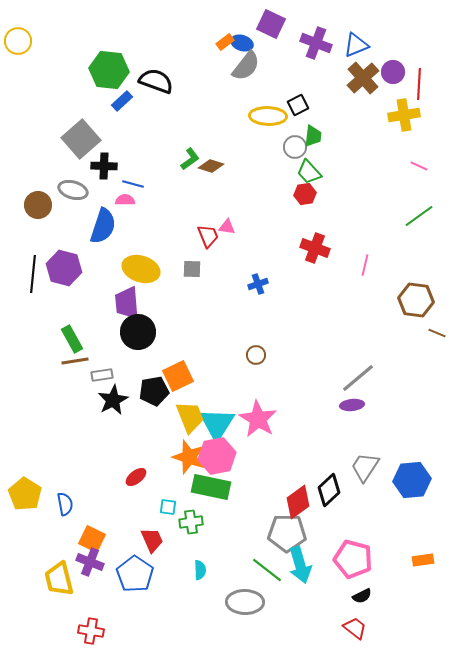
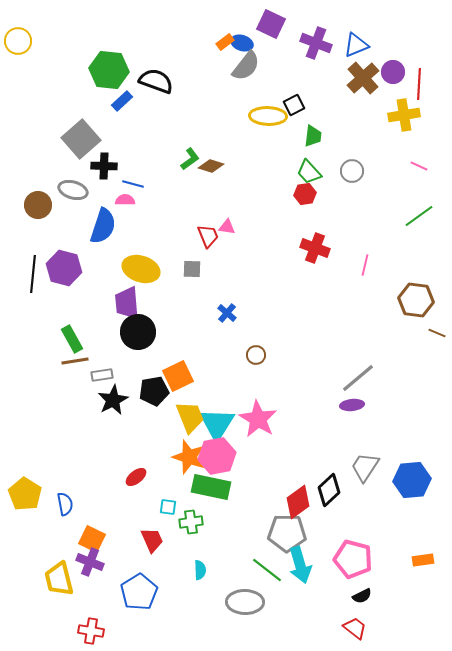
black square at (298, 105): moved 4 px left
gray circle at (295, 147): moved 57 px right, 24 px down
blue cross at (258, 284): moved 31 px left, 29 px down; rotated 30 degrees counterclockwise
blue pentagon at (135, 574): moved 4 px right, 18 px down; rotated 6 degrees clockwise
